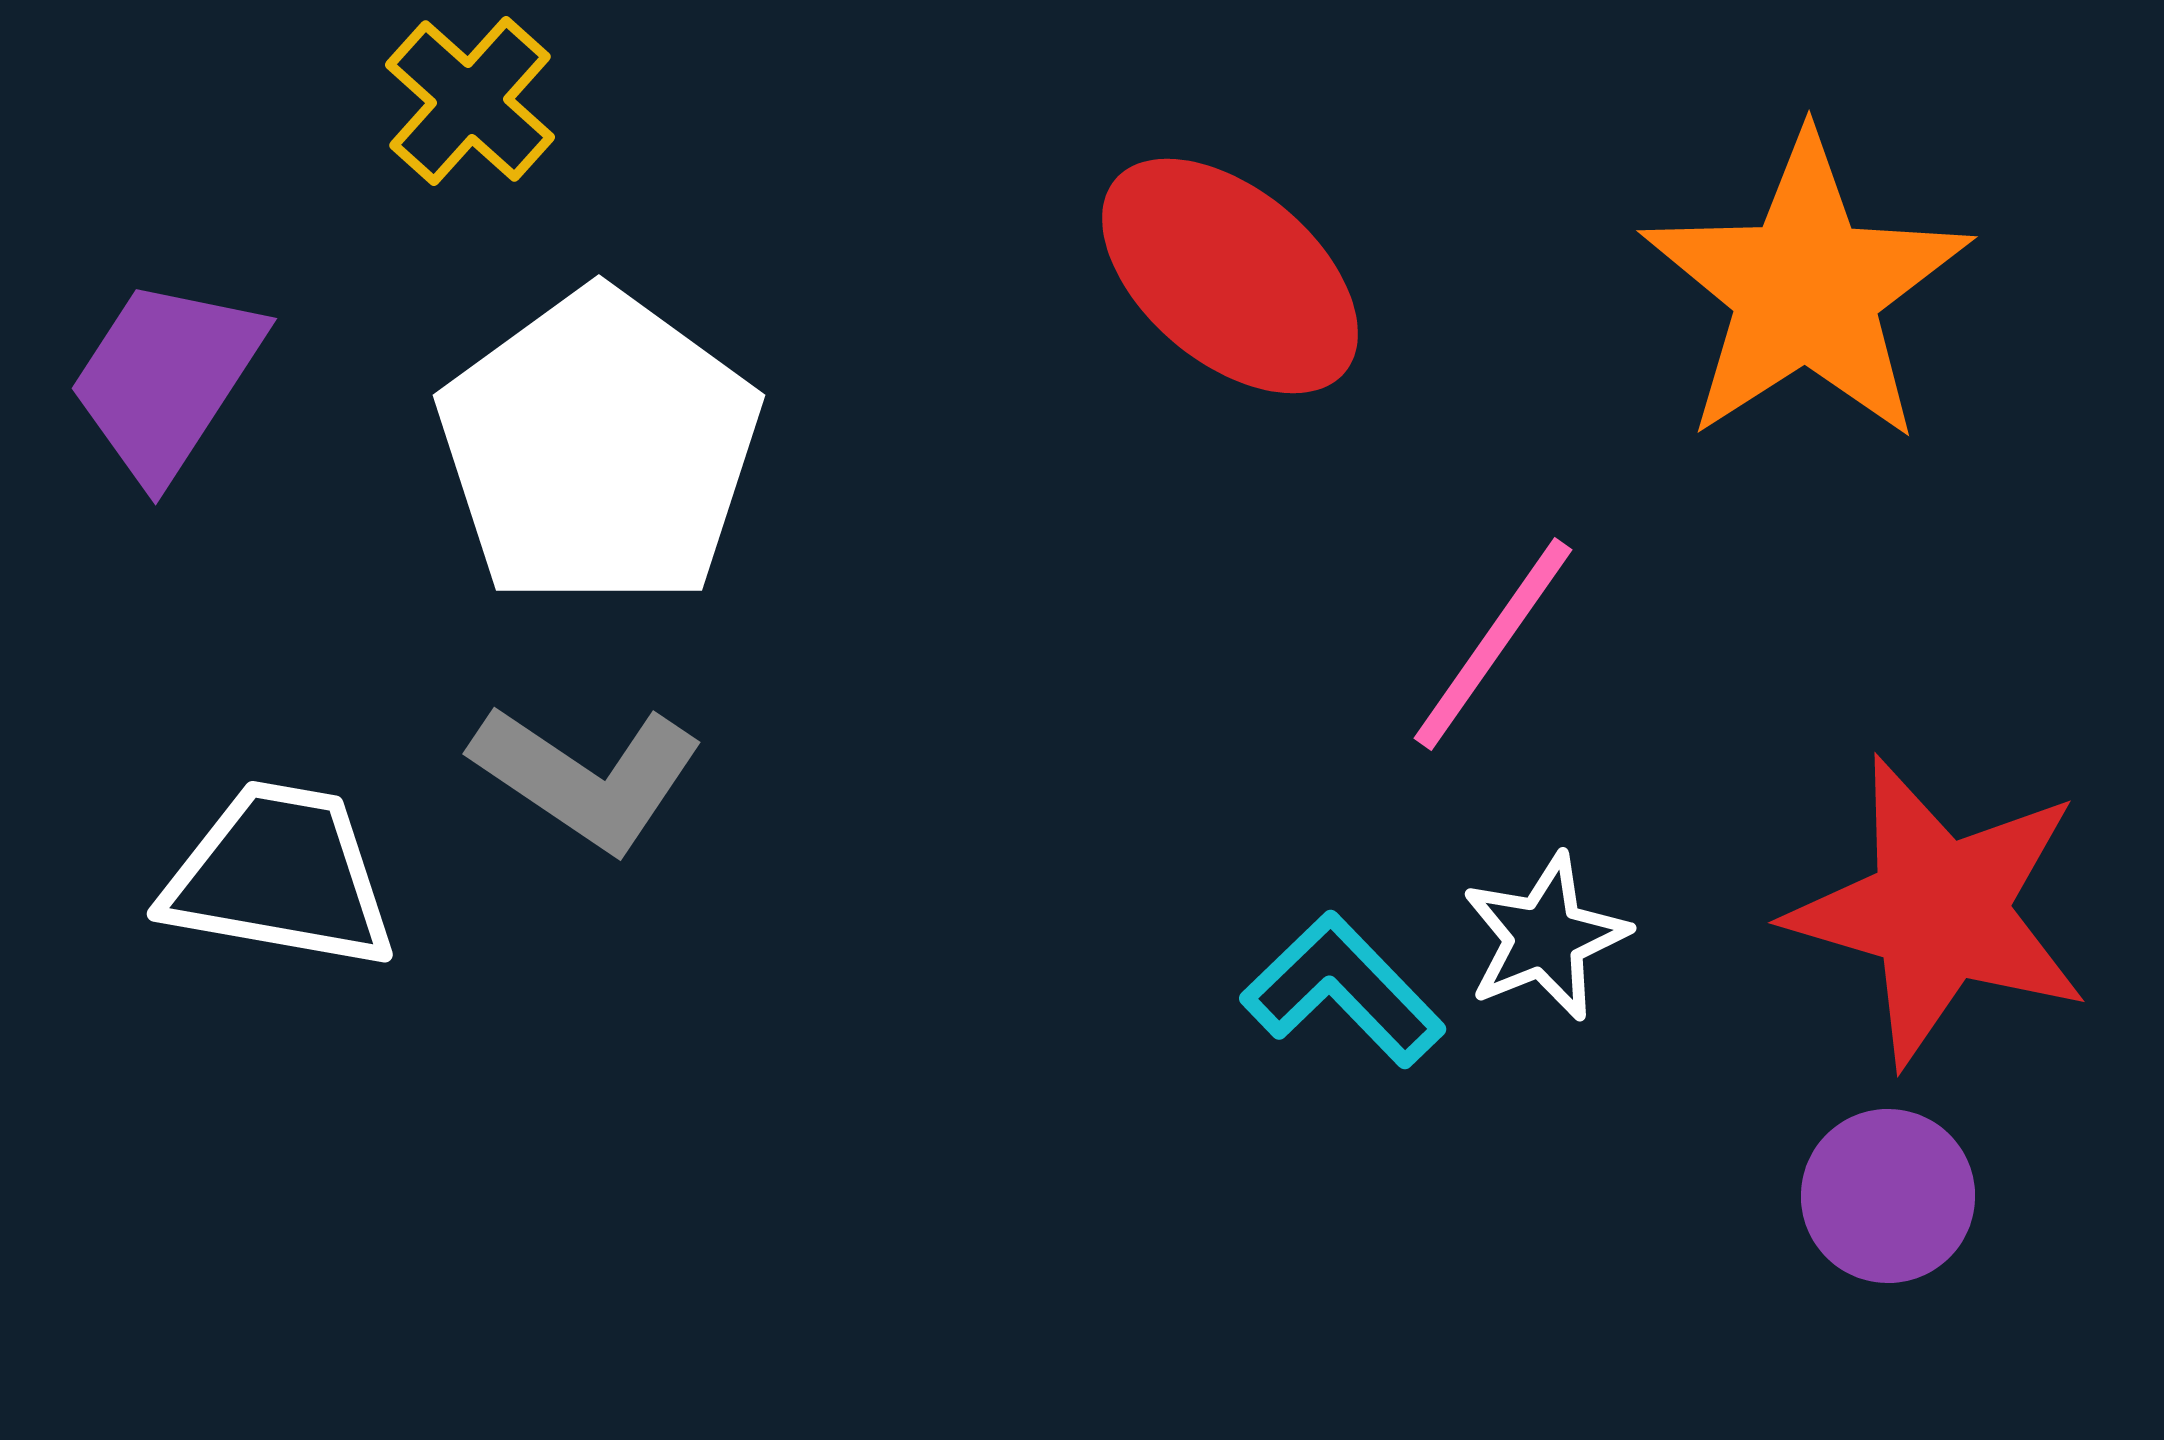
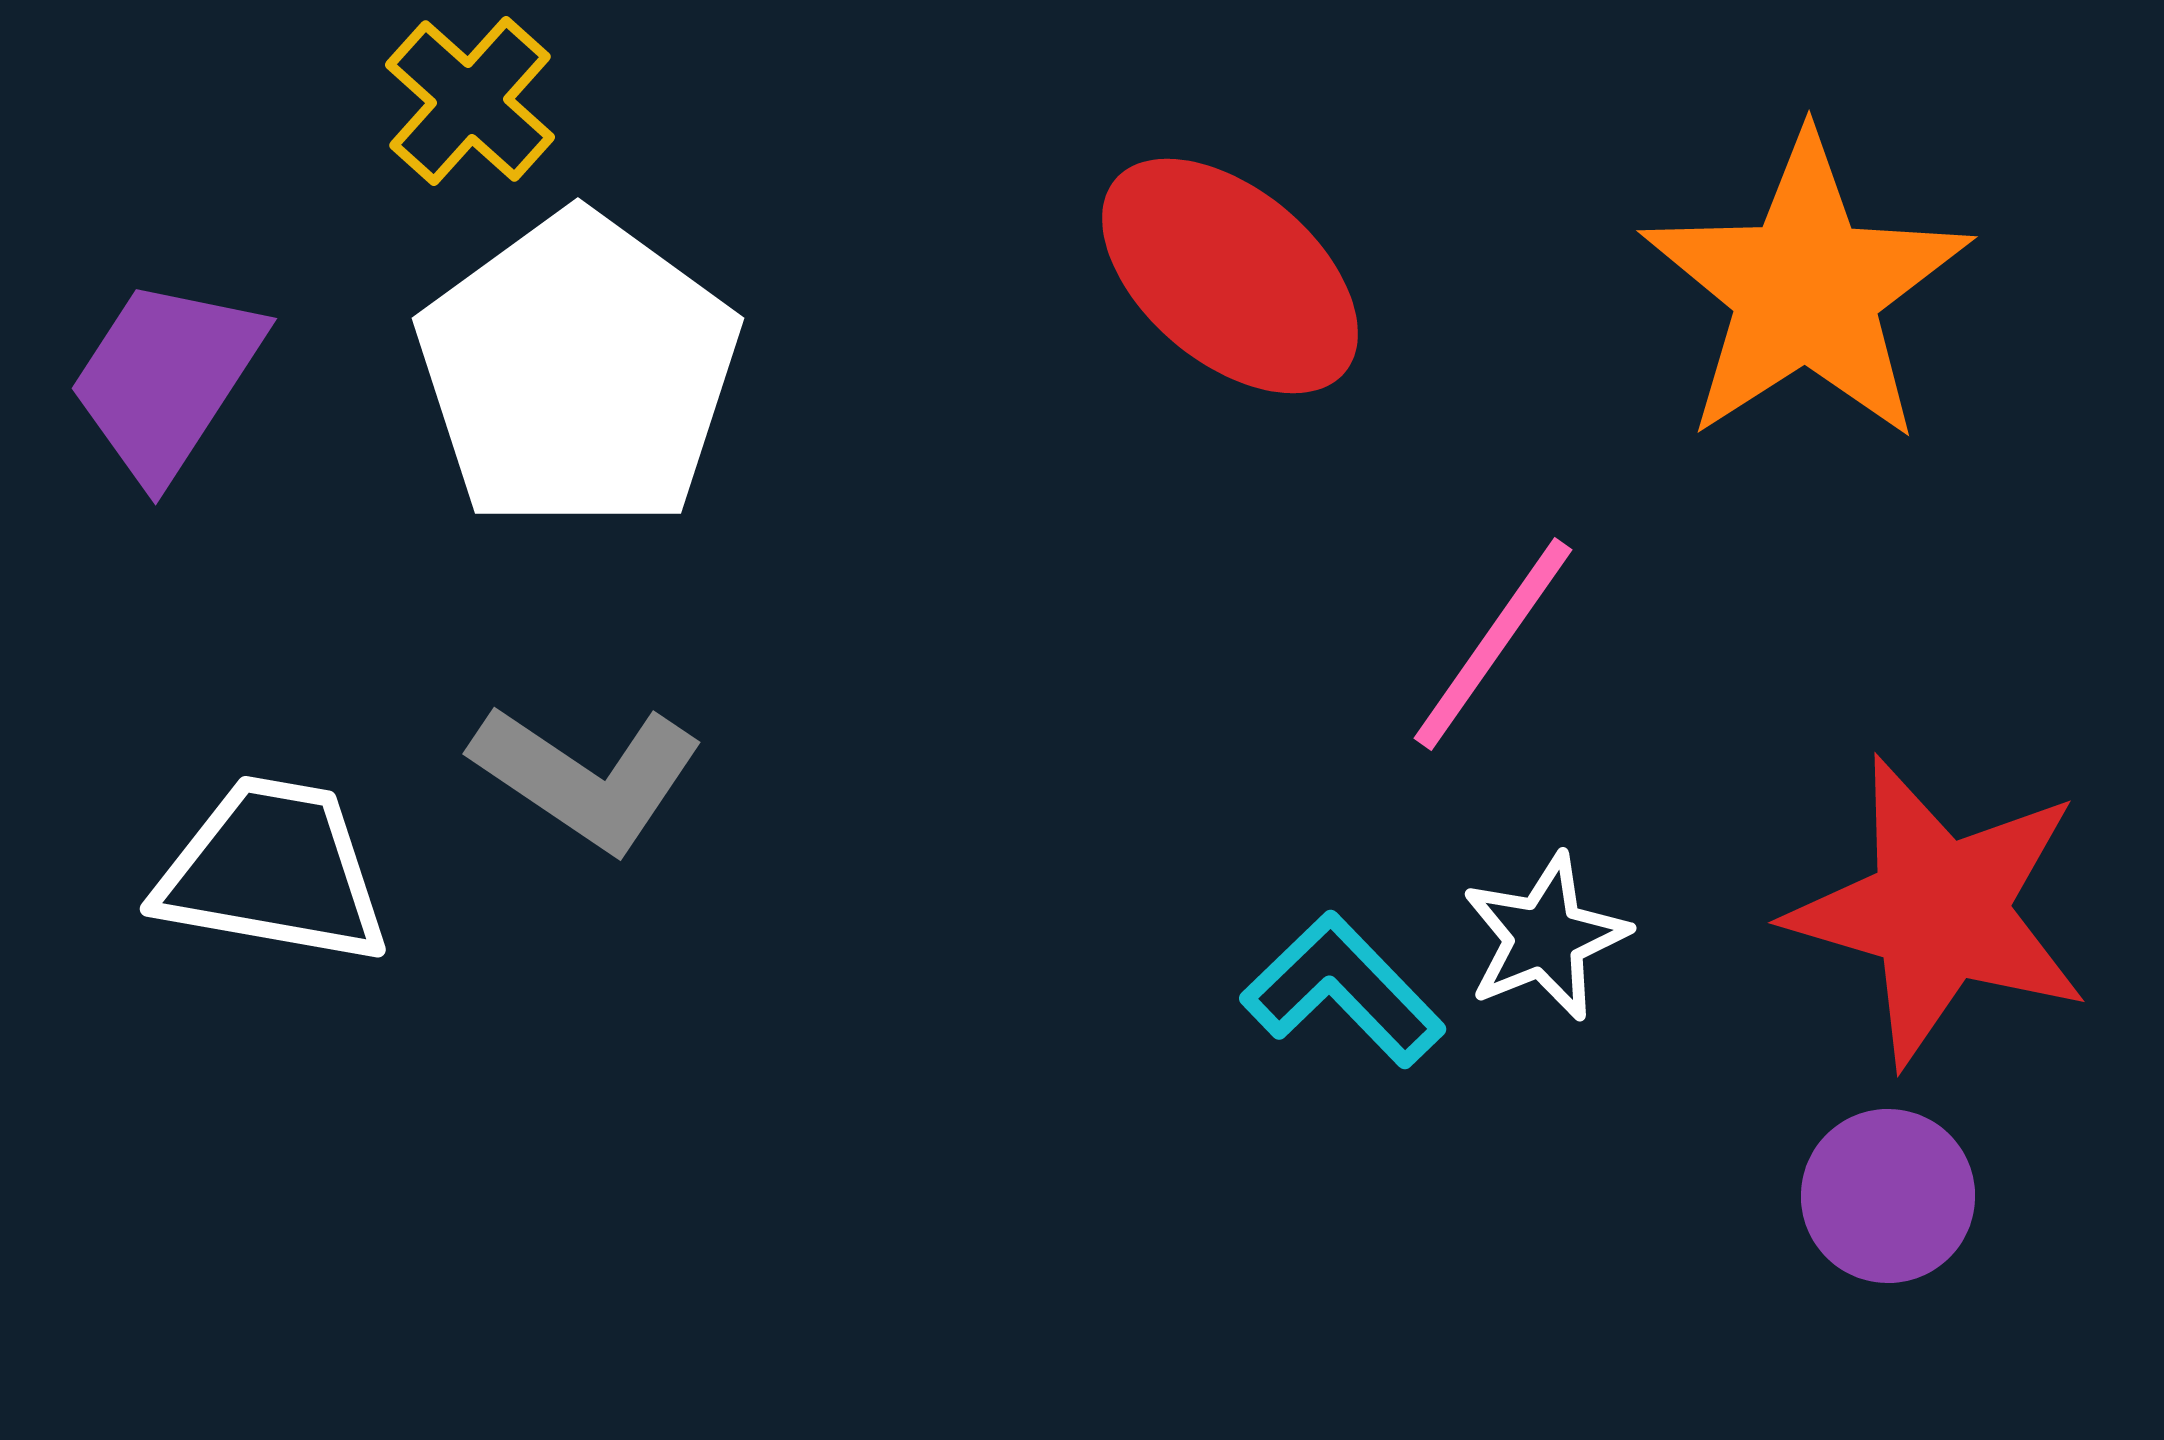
white pentagon: moved 21 px left, 77 px up
white trapezoid: moved 7 px left, 5 px up
